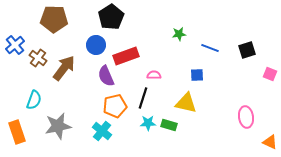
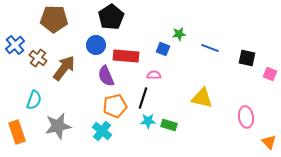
black square: moved 8 px down; rotated 30 degrees clockwise
red rectangle: rotated 25 degrees clockwise
blue square: moved 34 px left, 26 px up; rotated 24 degrees clockwise
yellow triangle: moved 16 px right, 5 px up
cyan star: moved 2 px up
orange triangle: moved 1 px left; rotated 21 degrees clockwise
